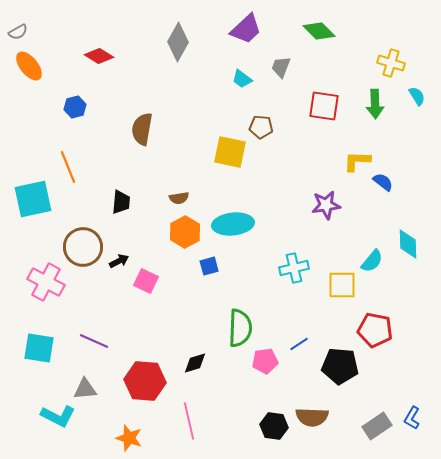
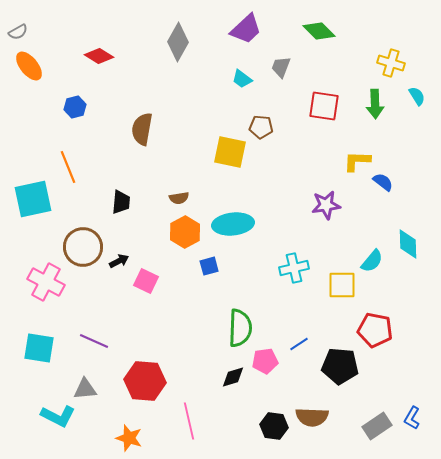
black diamond at (195, 363): moved 38 px right, 14 px down
